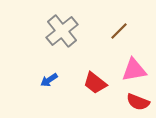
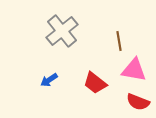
brown line: moved 10 px down; rotated 54 degrees counterclockwise
pink triangle: rotated 20 degrees clockwise
